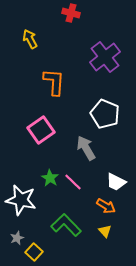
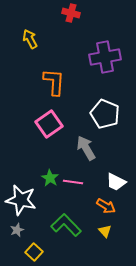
purple cross: rotated 28 degrees clockwise
pink square: moved 8 px right, 6 px up
pink line: rotated 36 degrees counterclockwise
gray star: moved 8 px up
